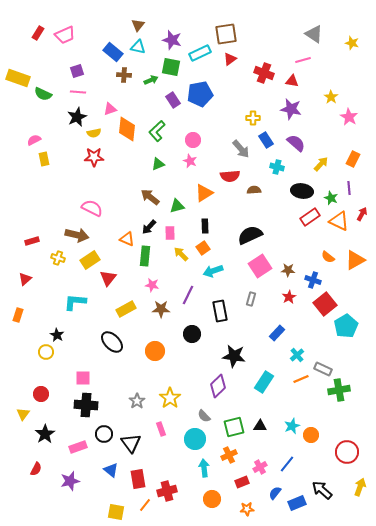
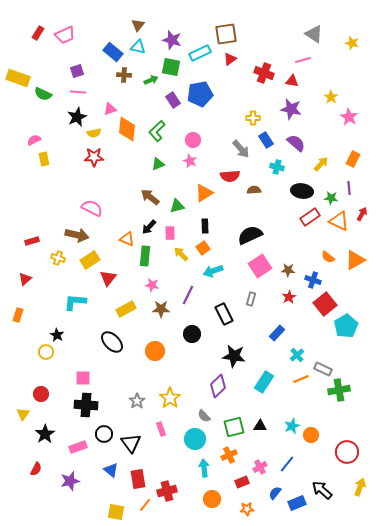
green star at (331, 198): rotated 16 degrees counterclockwise
black rectangle at (220, 311): moved 4 px right, 3 px down; rotated 15 degrees counterclockwise
